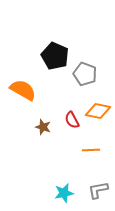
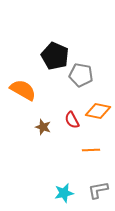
gray pentagon: moved 4 px left, 1 px down; rotated 10 degrees counterclockwise
